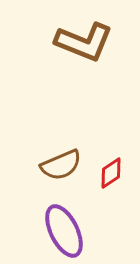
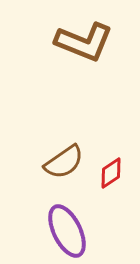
brown semicircle: moved 3 px right, 3 px up; rotated 12 degrees counterclockwise
purple ellipse: moved 3 px right
